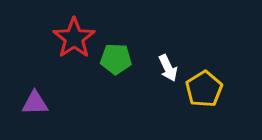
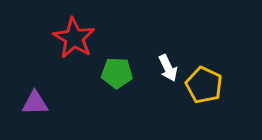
red star: rotated 6 degrees counterclockwise
green pentagon: moved 1 px right, 14 px down
yellow pentagon: moved 4 px up; rotated 15 degrees counterclockwise
